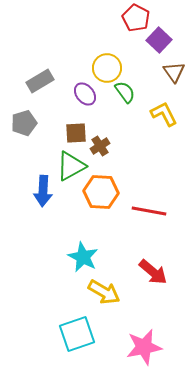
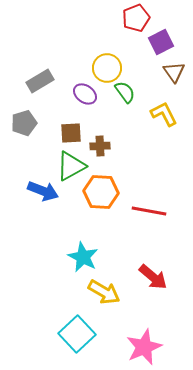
red pentagon: rotated 24 degrees clockwise
purple square: moved 2 px right, 2 px down; rotated 20 degrees clockwise
purple ellipse: rotated 15 degrees counterclockwise
brown square: moved 5 px left
brown cross: rotated 30 degrees clockwise
blue arrow: rotated 72 degrees counterclockwise
red arrow: moved 5 px down
cyan square: rotated 24 degrees counterclockwise
pink star: rotated 12 degrees counterclockwise
